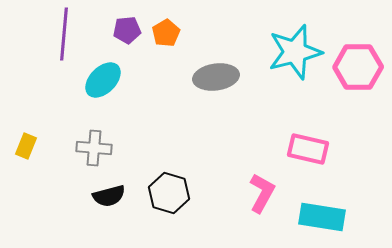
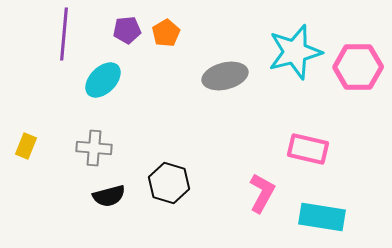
gray ellipse: moved 9 px right, 1 px up; rotated 6 degrees counterclockwise
black hexagon: moved 10 px up
